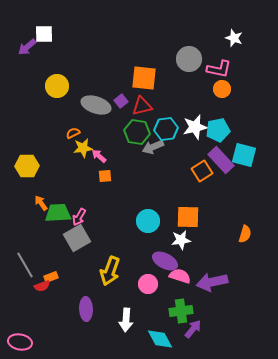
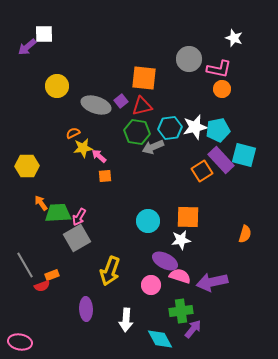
cyan hexagon at (166, 129): moved 4 px right, 1 px up
orange rectangle at (51, 277): moved 1 px right, 2 px up
pink circle at (148, 284): moved 3 px right, 1 px down
